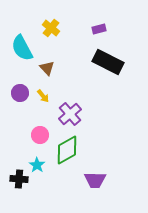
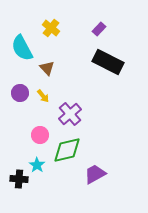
purple rectangle: rotated 32 degrees counterclockwise
green diamond: rotated 16 degrees clockwise
purple trapezoid: moved 6 px up; rotated 150 degrees clockwise
